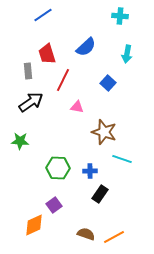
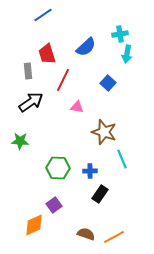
cyan cross: moved 18 px down; rotated 14 degrees counterclockwise
cyan line: rotated 48 degrees clockwise
